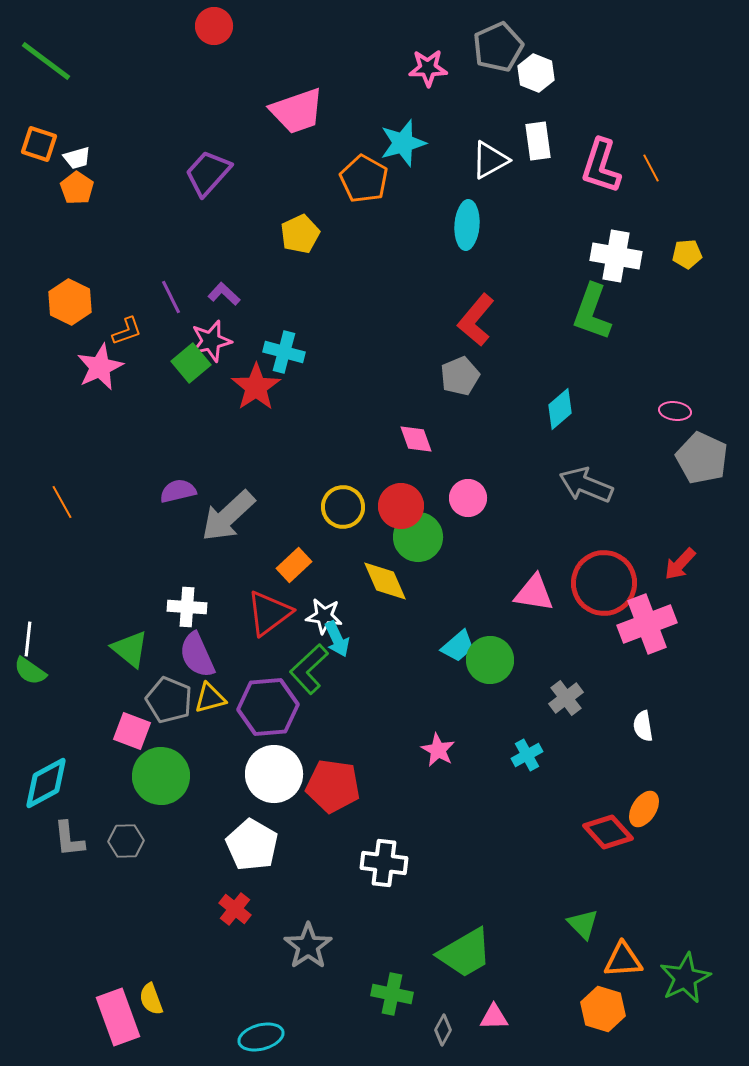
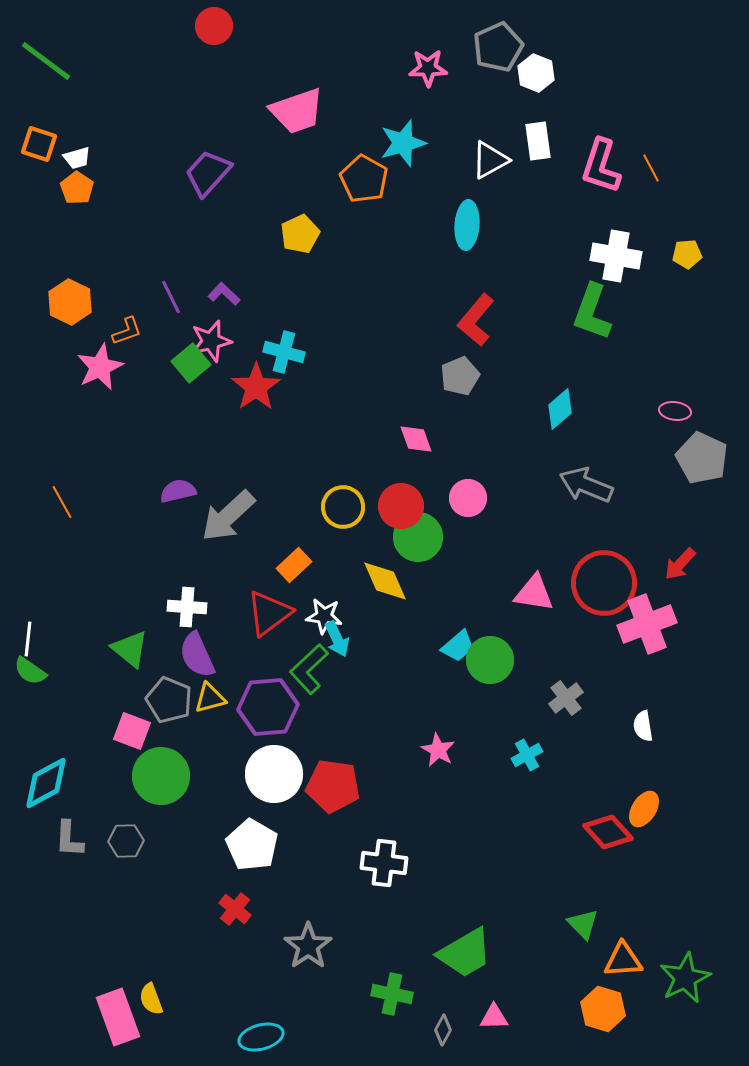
gray L-shape at (69, 839): rotated 9 degrees clockwise
